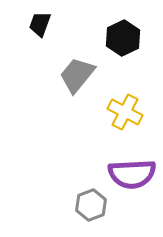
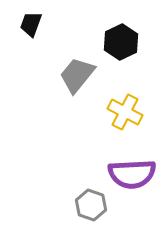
black trapezoid: moved 9 px left
black hexagon: moved 2 px left, 4 px down
gray hexagon: rotated 20 degrees counterclockwise
